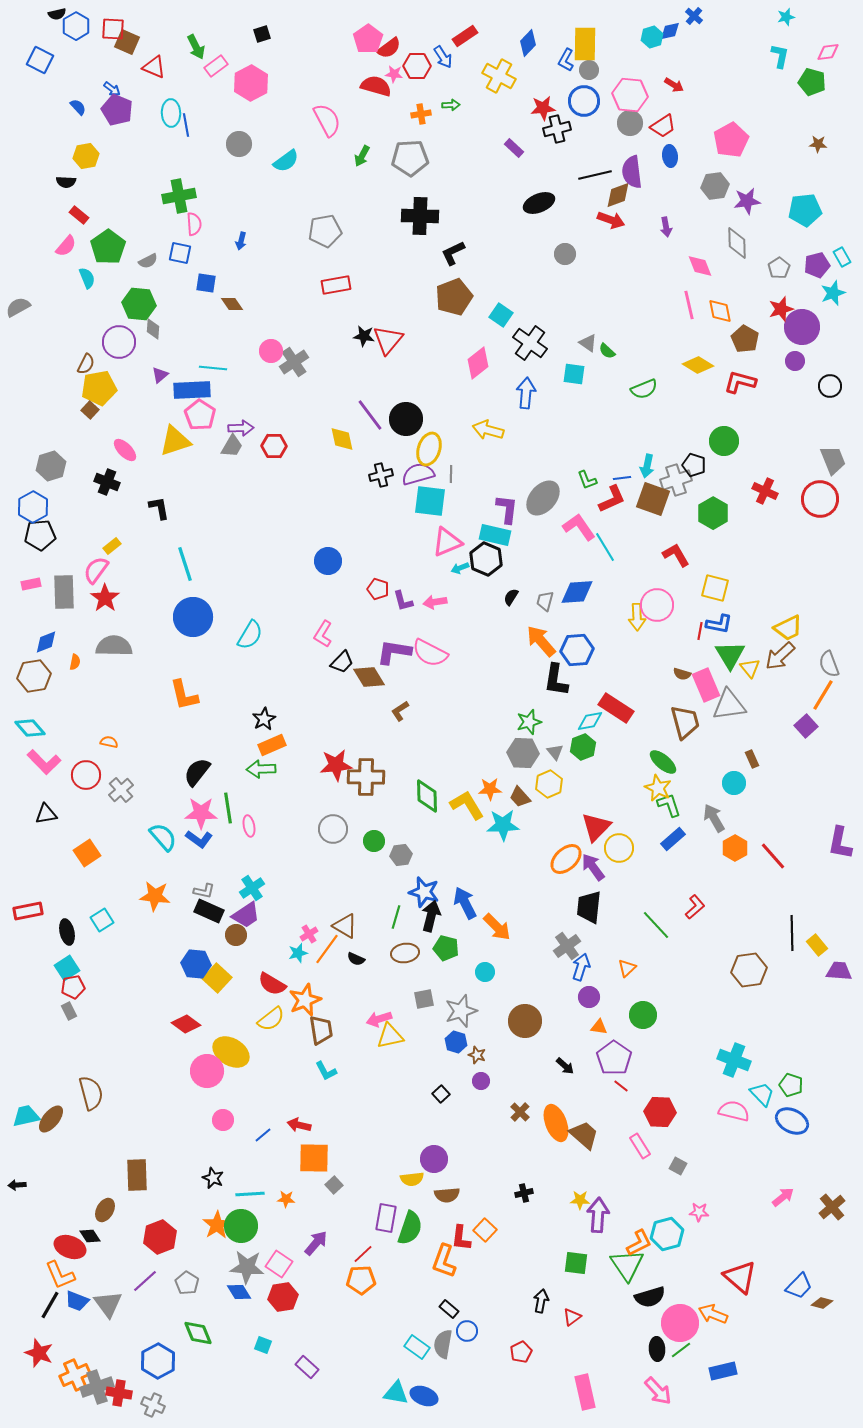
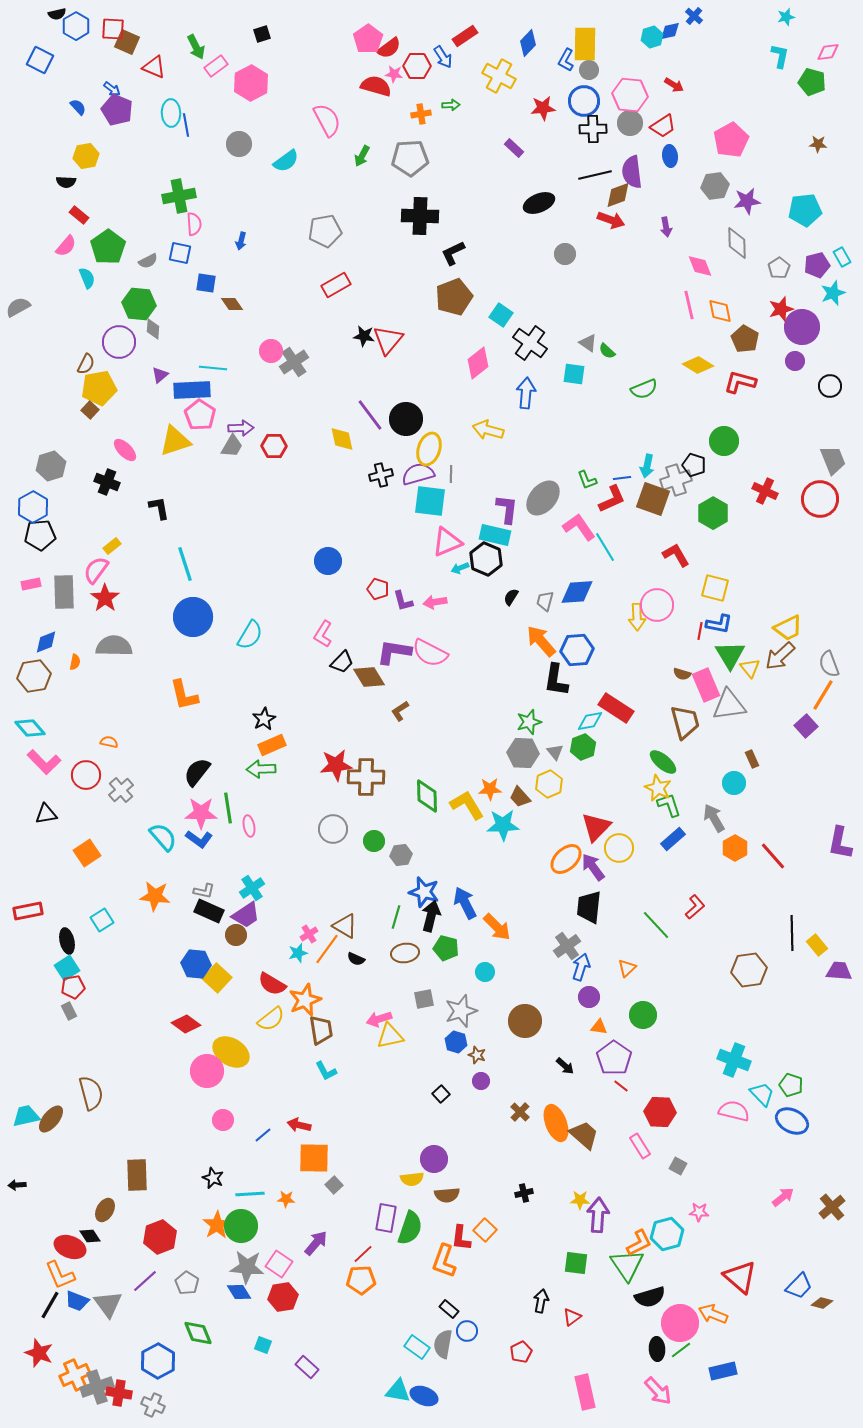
black cross at (557, 129): moved 36 px right; rotated 12 degrees clockwise
red rectangle at (336, 285): rotated 20 degrees counterclockwise
black ellipse at (67, 932): moved 9 px down
cyan triangle at (396, 1393): moved 2 px right, 2 px up
